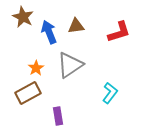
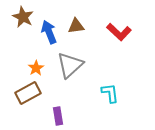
red L-shape: rotated 60 degrees clockwise
gray triangle: rotated 8 degrees counterclockwise
cyan L-shape: rotated 45 degrees counterclockwise
